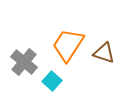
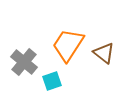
brown triangle: rotated 20 degrees clockwise
cyan square: rotated 30 degrees clockwise
